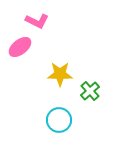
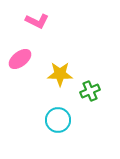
pink ellipse: moved 12 px down
green cross: rotated 18 degrees clockwise
cyan circle: moved 1 px left
